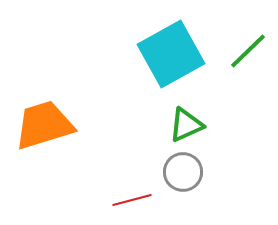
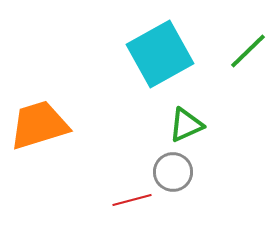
cyan square: moved 11 px left
orange trapezoid: moved 5 px left
gray circle: moved 10 px left
